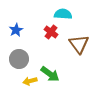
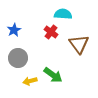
blue star: moved 2 px left
gray circle: moved 1 px left, 1 px up
green arrow: moved 3 px right, 1 px down
